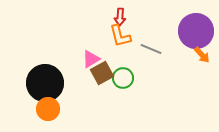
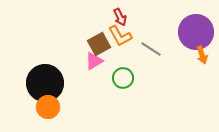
red arrow: rotated 30 degrees counterclockwise
purple circle: moved 1 px down
orange L-shape: rotated 15 degrees counterclockwise
gray line: rotated 10 degrees clockwise
orange arrow: rotated 24 degrees clockwise
pink triangle: moved 3 px right, 2 px down
brown square: moved 3 px left, 29 px up
orange circle: moved 2 px up
